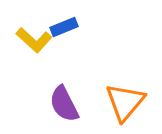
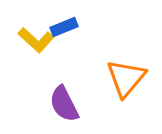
yellow L-shape: moved 2 px right
orange triangle: moved 1 px right, 24 px up
